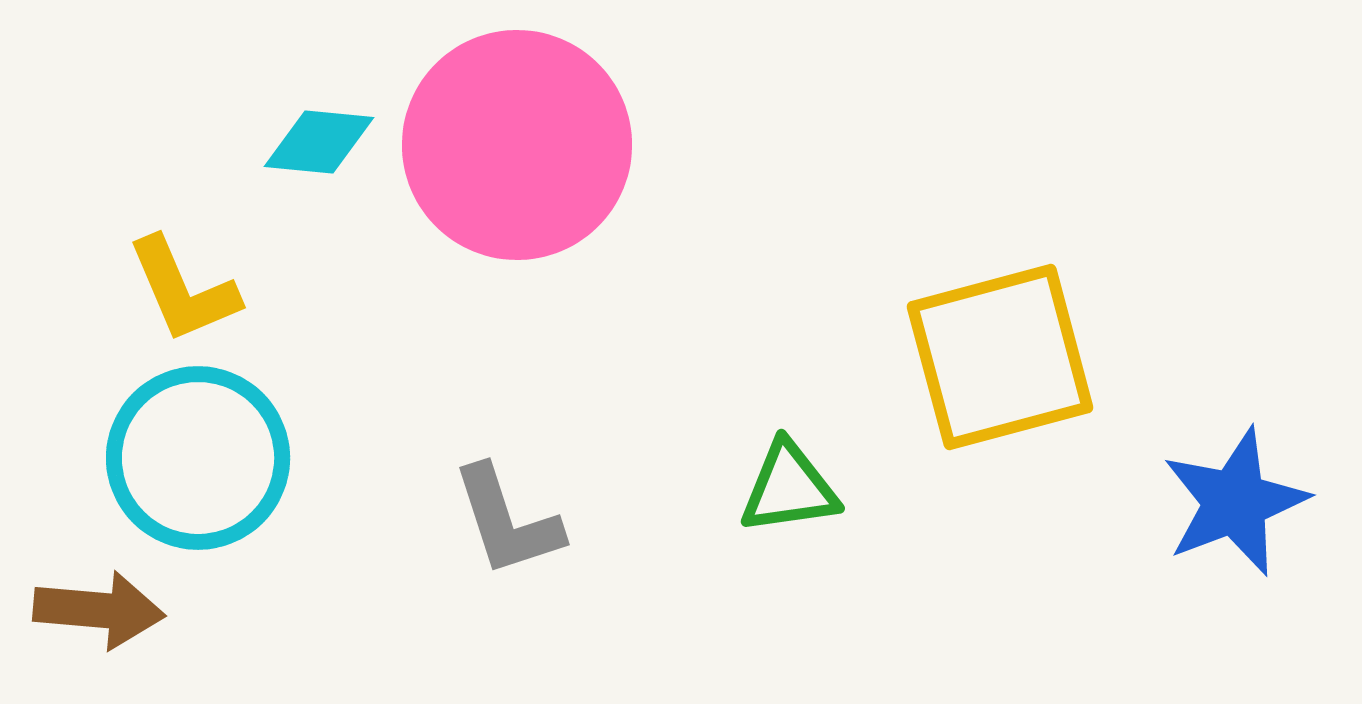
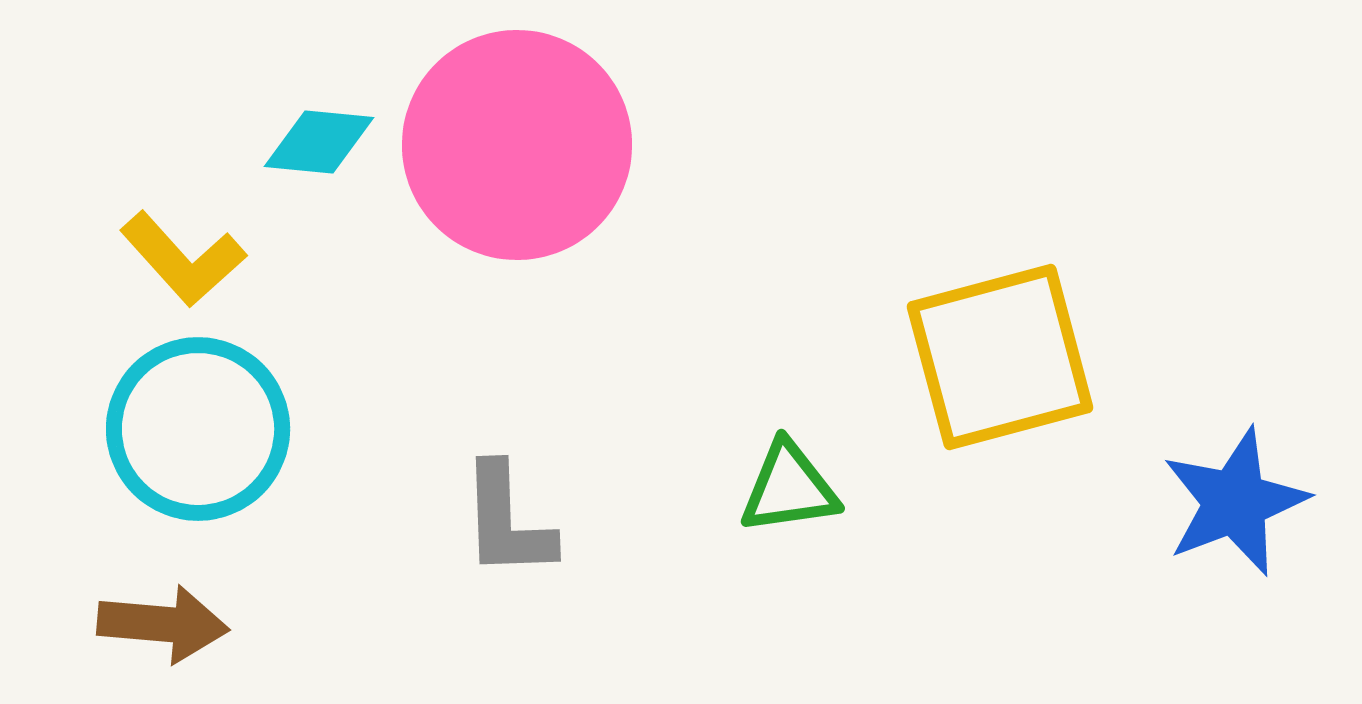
yellow L-shape: moved 31 px up; rotated 19 degrees counterclockwise
cyan circle: moved 29 px up
gray L-shape: rotated 16 degrees clockwise
brown arrow: moved 64 px right, 14 px down
